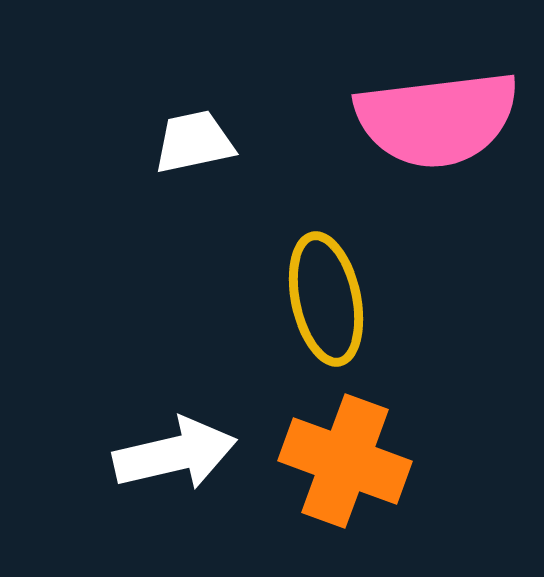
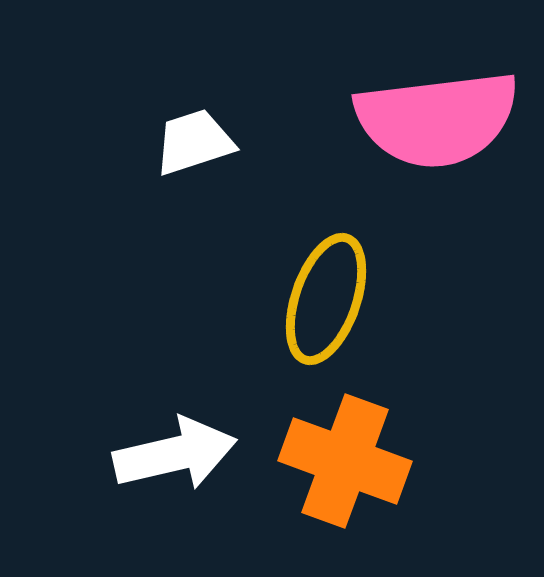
white trapezoid: rotated 6 degrees counterclockwise
yellow ellipse: rotated 31 degrees clockwise
